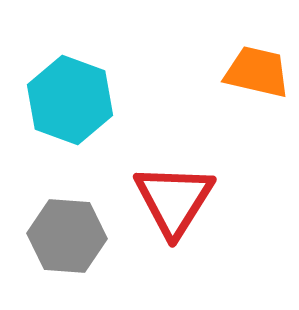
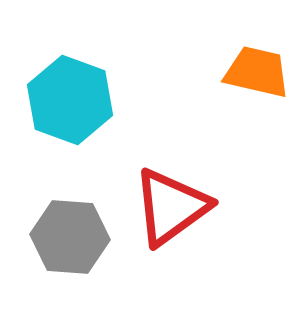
red triangle: moved 3 px left, 7 px down; rotated 22 degrees clockwise
gray hexagon: moved 3 px right, 1 px down
